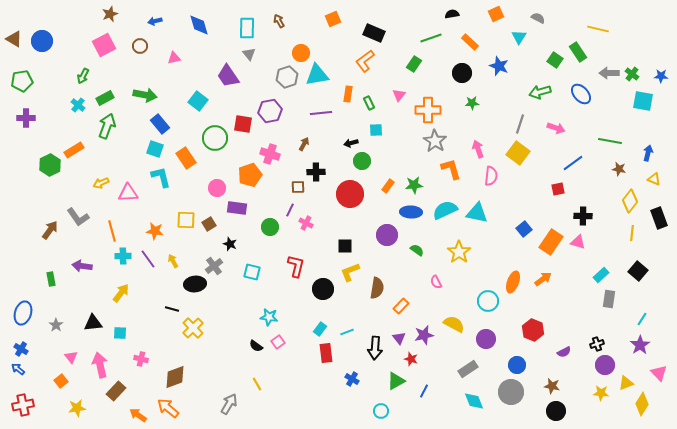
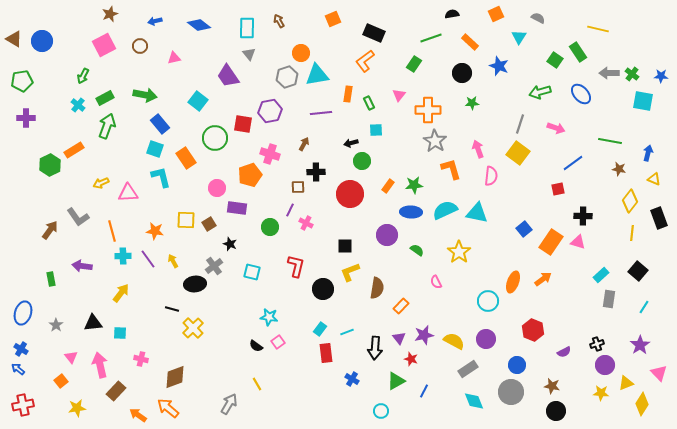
blue diamond at (199, 25): rotated 35 degrees counterclockwise
cyan line at (642, 319): moved 2 px right, 12 px up
yellow semicircle at (454, 324): moved 17 px down
